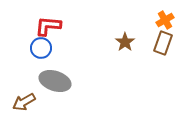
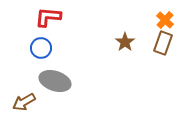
orange cross: rotated 18 degrees counterclockwise
red L-shape: moved 9 px up
